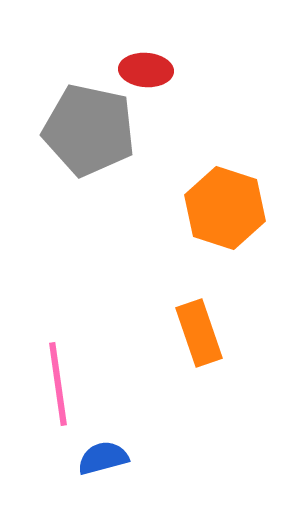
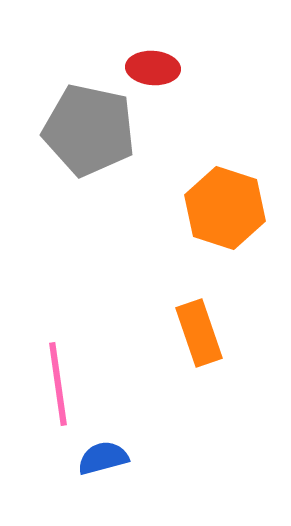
red ellipse: moved 7 px right, 2 px up
